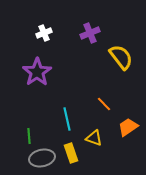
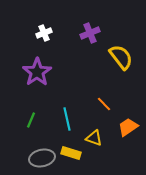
green line: moved 2 px right, 16 px up; rotated 28 degrees clockwise
yellow rectangle: rotated 54 degrees counterclockwise
